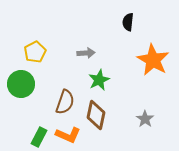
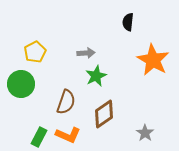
green star: moved 3 px left, 4 px up
brown semicircle: moved 1 px right
brown diamond: moved 8 px right, 1 px up; rotated 44 degrees clockwise
gray star: moved 14 px down
